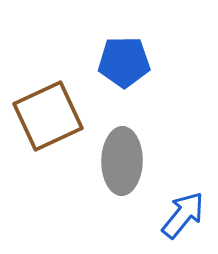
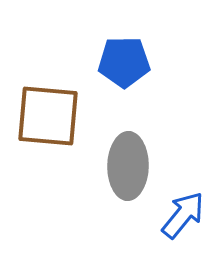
brown square: rotated 30 degrees clockwise
gray ellipse: moved 6 px right, 5 px down
